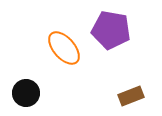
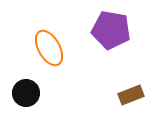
orange ellipse: moved 15 px left; rotated 12 degrees clockwise
brown rectangle: moved 1 px up
